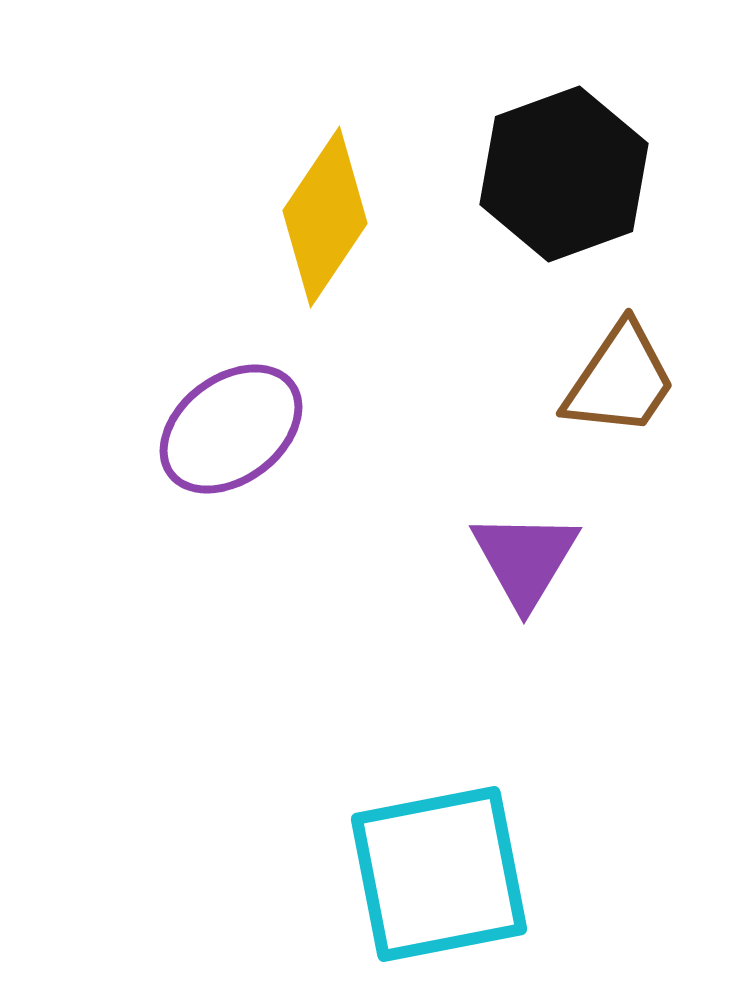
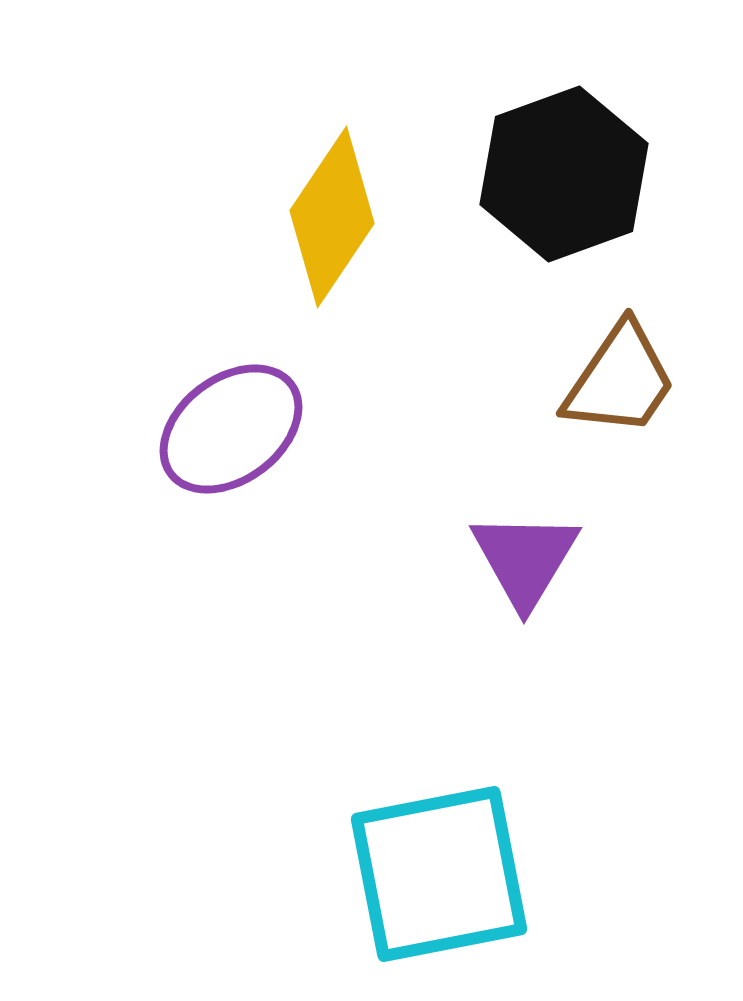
yellow diamond: moved 7 px right
